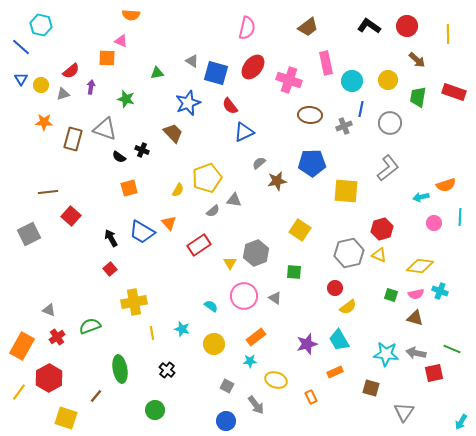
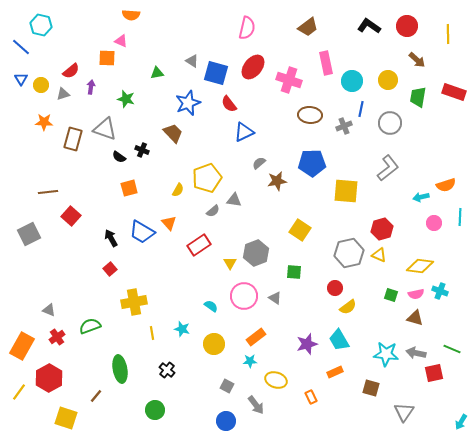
red semicircle at (230, 106): moved 1 px left, 2 px up
